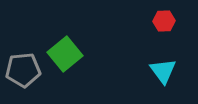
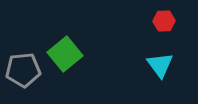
cyan triangle: moved 3 px left, 6 px up
